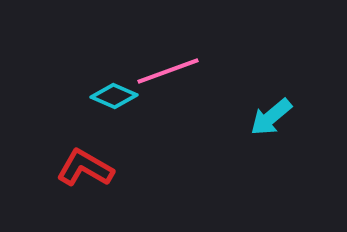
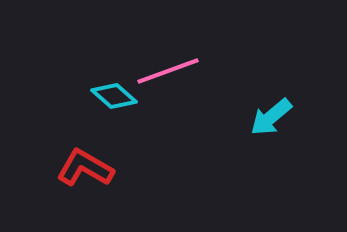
cyan diamond: rotated 18 degrees clockwise
